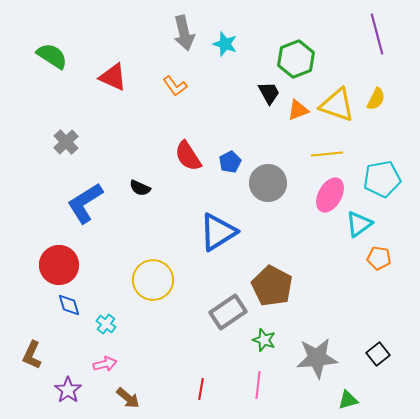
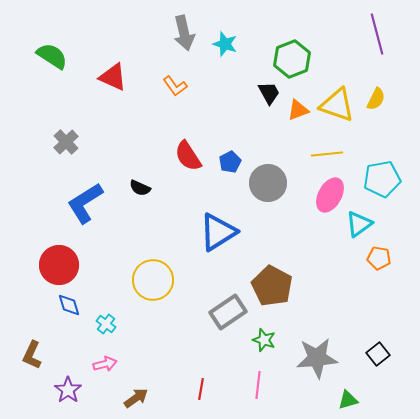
green hexagon: moved 4 px left
brown arrow: moved 8 px right; rotated 75 degrees counterclockwise
